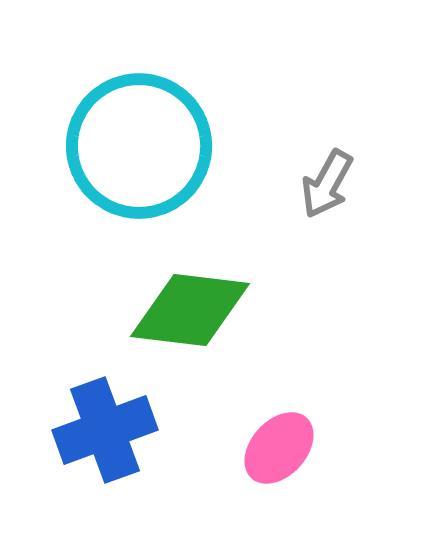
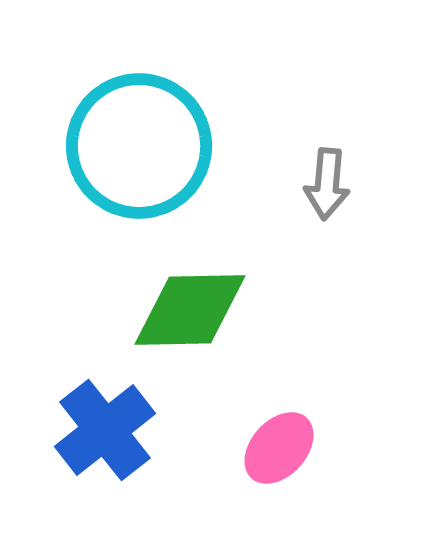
gray arrow: rotated 24 degrees counterclockwise
green diamond: rotated 8 degrees counterclockwise
blue cross: rotated 18 degrees counterclockwise
